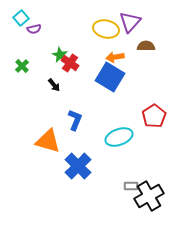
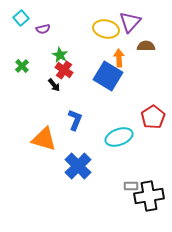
purple semicircle: moved 9 px right
orange arrow: moved 4 px right, 1 px down; rotated 96 degrees clockwise
red cross: moved 6 px left, 7 px down
blue square: moved 2 px left, 1 px up
red pentagon: moved 1 px left, 1 px down
orange triangle: moved 4 px left, 2 px up
black cross: rotated 20 degrees clockwise
